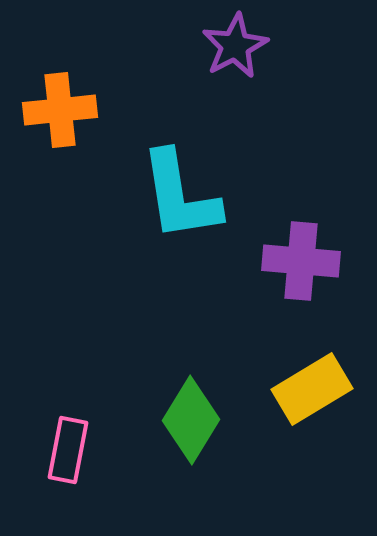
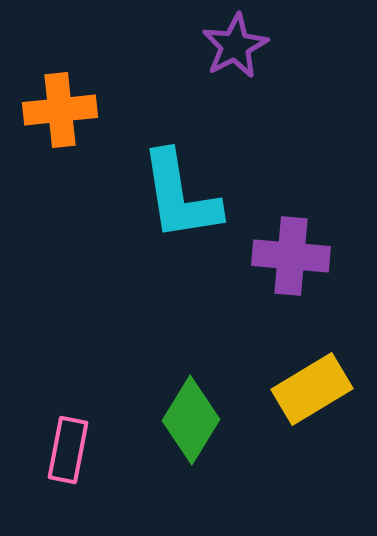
purple cross: moved 10 px left, 5 px up
